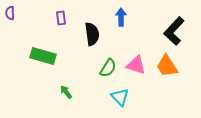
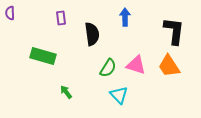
blue arrow: moved 4 px right
black L-shape: rotated 144 degrees clockwise
orange trapezoid: moved 2 px right
cyan triangle: moved 1 px left, 2 px up
